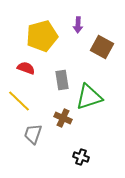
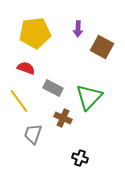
purple arrow: moved 4 px down
yellow pentagon: moved 7 px left, 3 px up; rotated 8 degrees clockwise
gray rectangle: moved 9 px left, 8 px down; rotated 54 degrees counterclockwise
green triangle: rotated 28 degrees counterclockwise
yellow line: rotated 10 degrees clockwise
black cross: moved 1 px left, 1 px down
